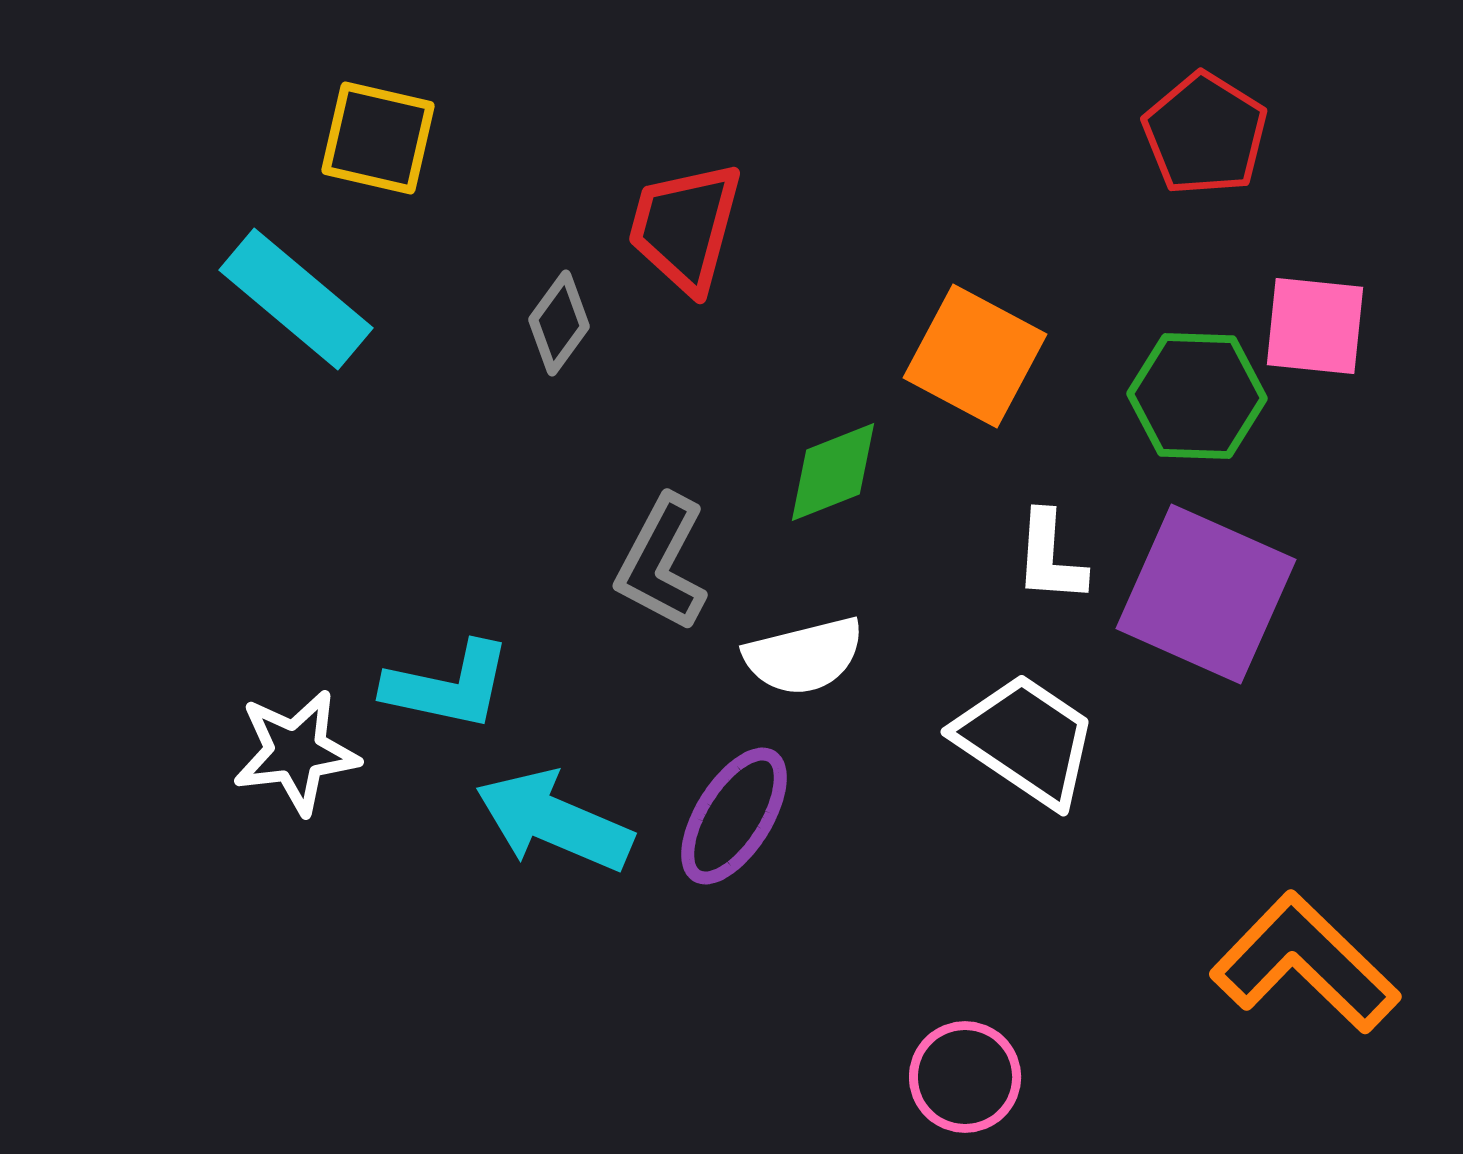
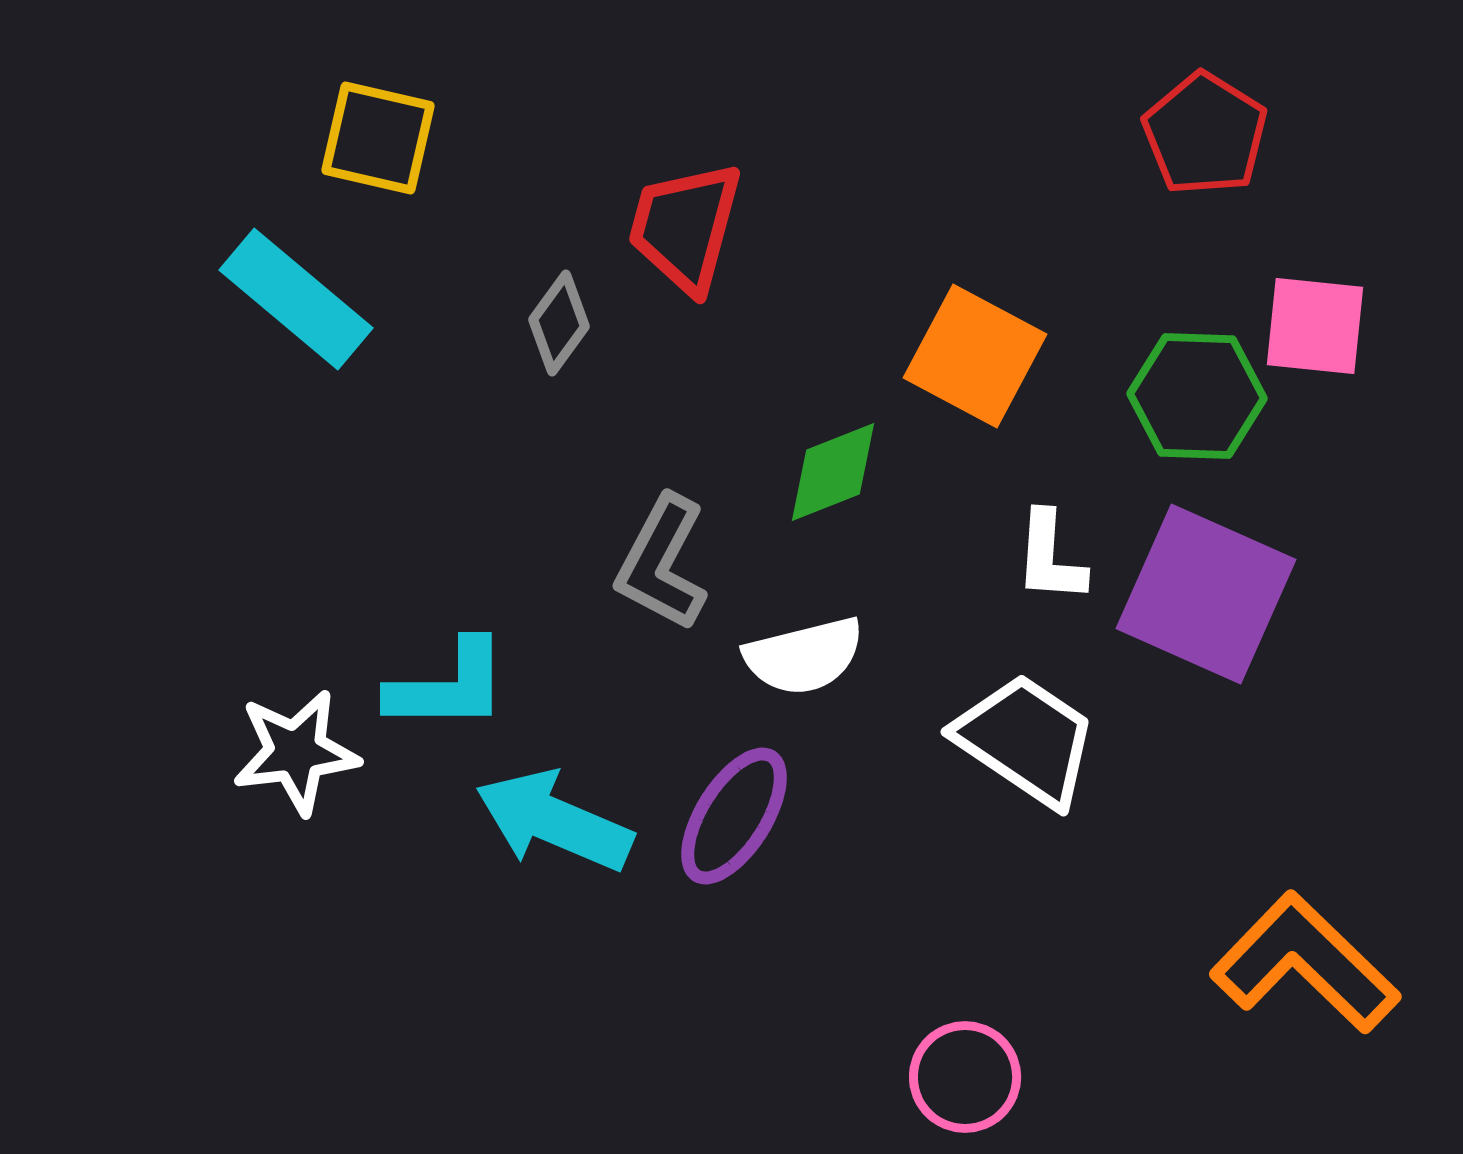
cyan L-shape: rotated 12 degrees counterclockwise
